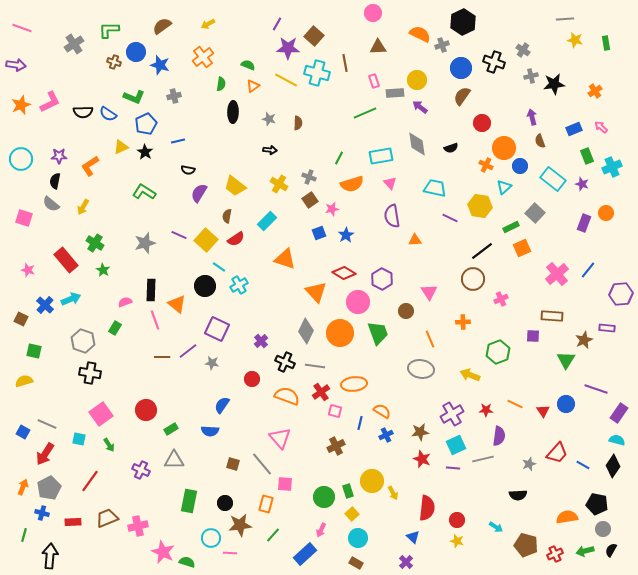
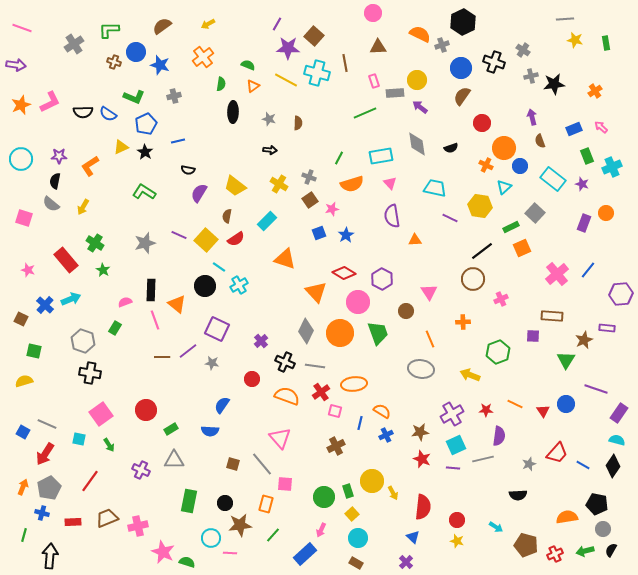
red semicircle at (427, 508): moved 4 px left, 1 px up
